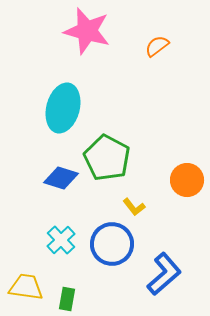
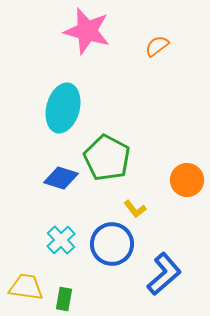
yellow L-shape: moved 1 px right, 2 px down
green rectangle: moved 3 px left
